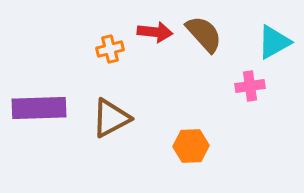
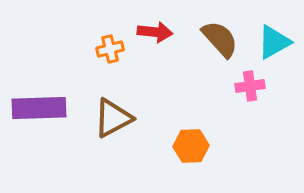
brown semicircle: moved 16 px right, 5 px down
brown triangle: moved 2 px right
